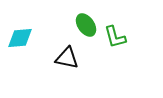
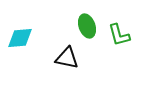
green ellipse: moved 1 px right, 1 px down; rotated 15 degrees clockwise
green L-shape: moved 4 px right, 2 px up
